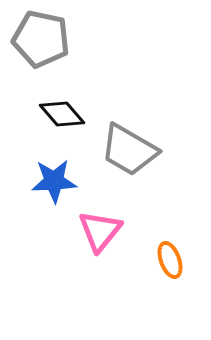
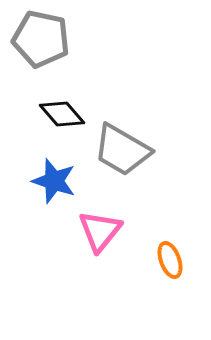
gray trapezoid: moved 7 px left
blue star: rotated 21 degrees clockwise
